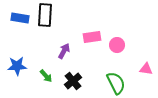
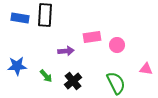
purple arrow: moved 2 px right; rotated 56 degrees clockwise
